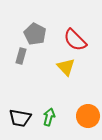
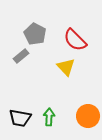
gray rectangle: rotated 35 degrees clockwise
green arrow: rotated 12 degrees counterclockwise
